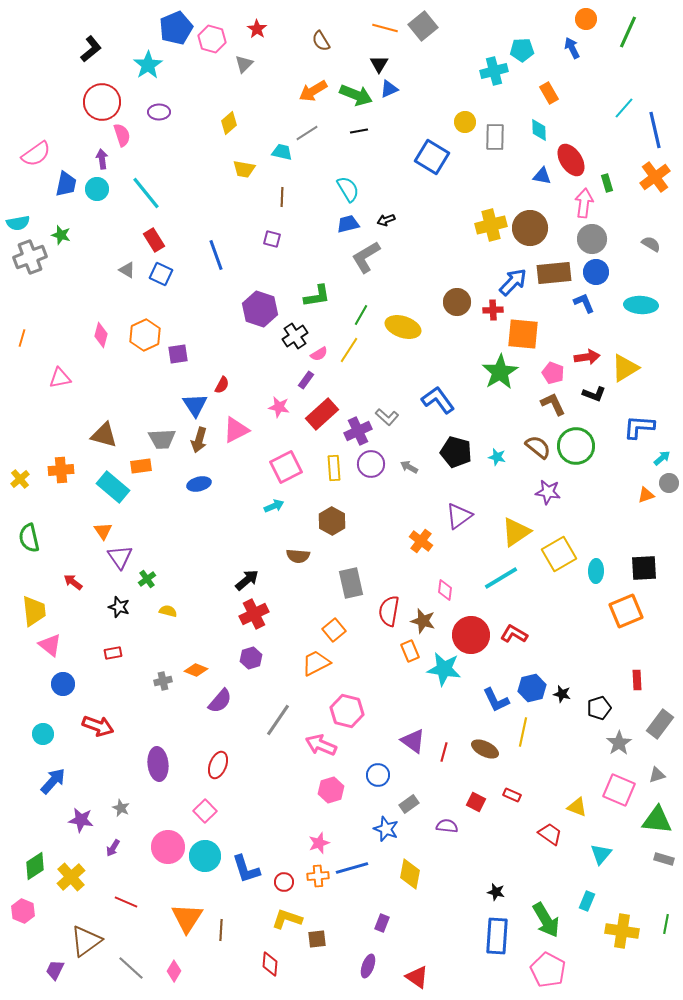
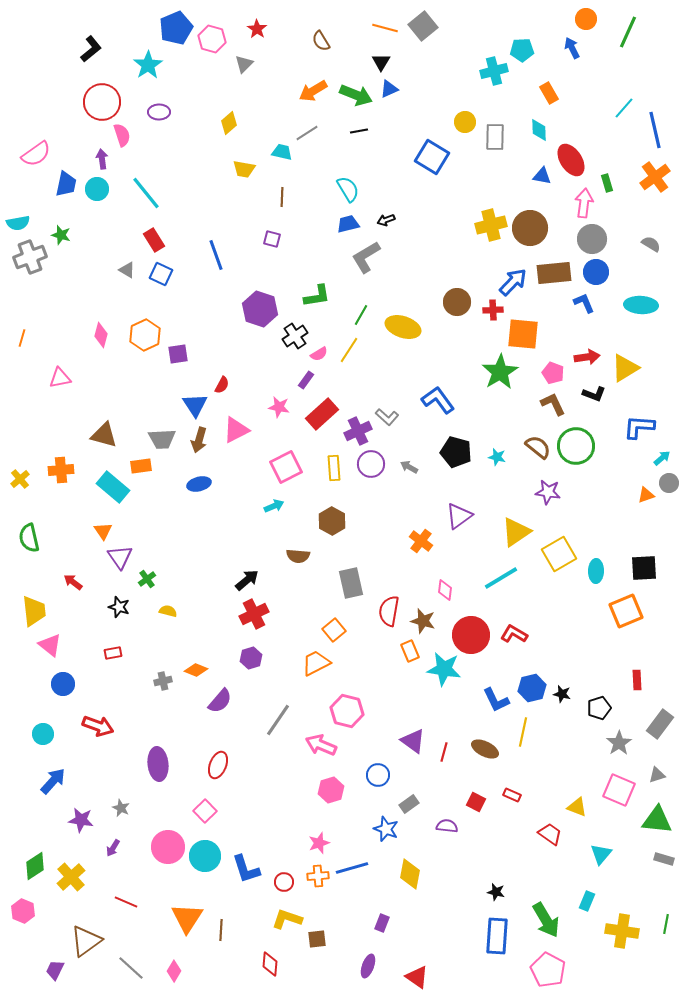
black triangle at (379, 64): moved 2 px right, 2 px up
